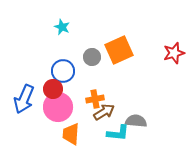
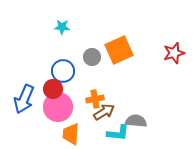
cyan star: rotated 21 degrees counterclockwise
